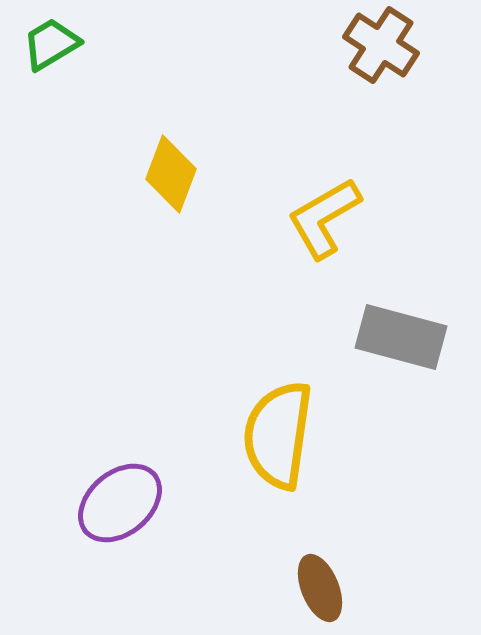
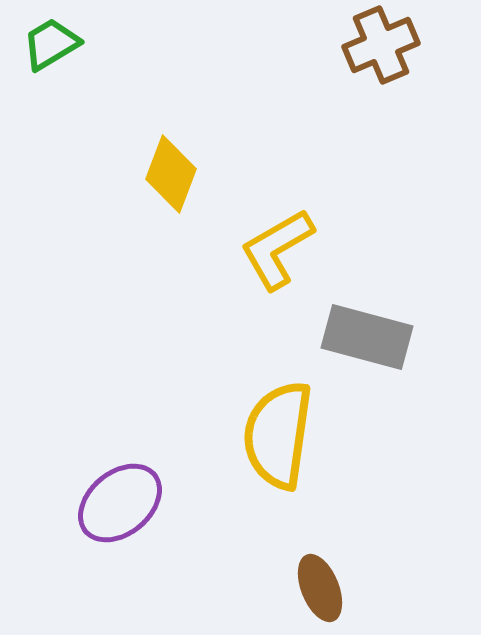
brown cross: rotated 34 degrees clockwise
yellow L-shape: moved 47 px left, 31 px down
gray rectangle: moved 34 px left
